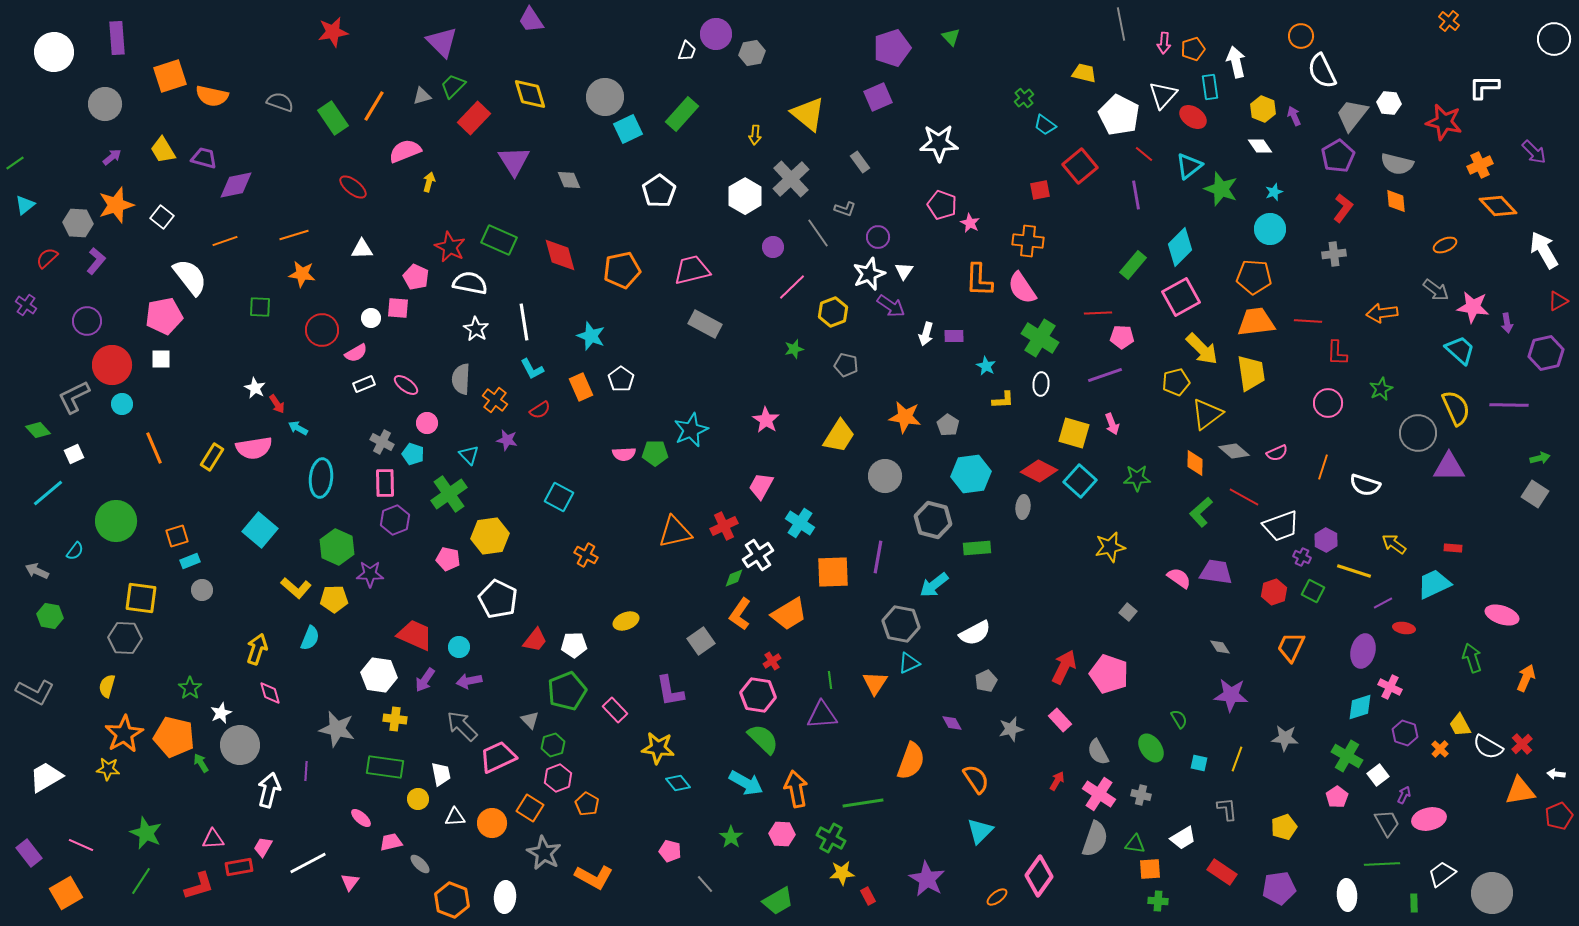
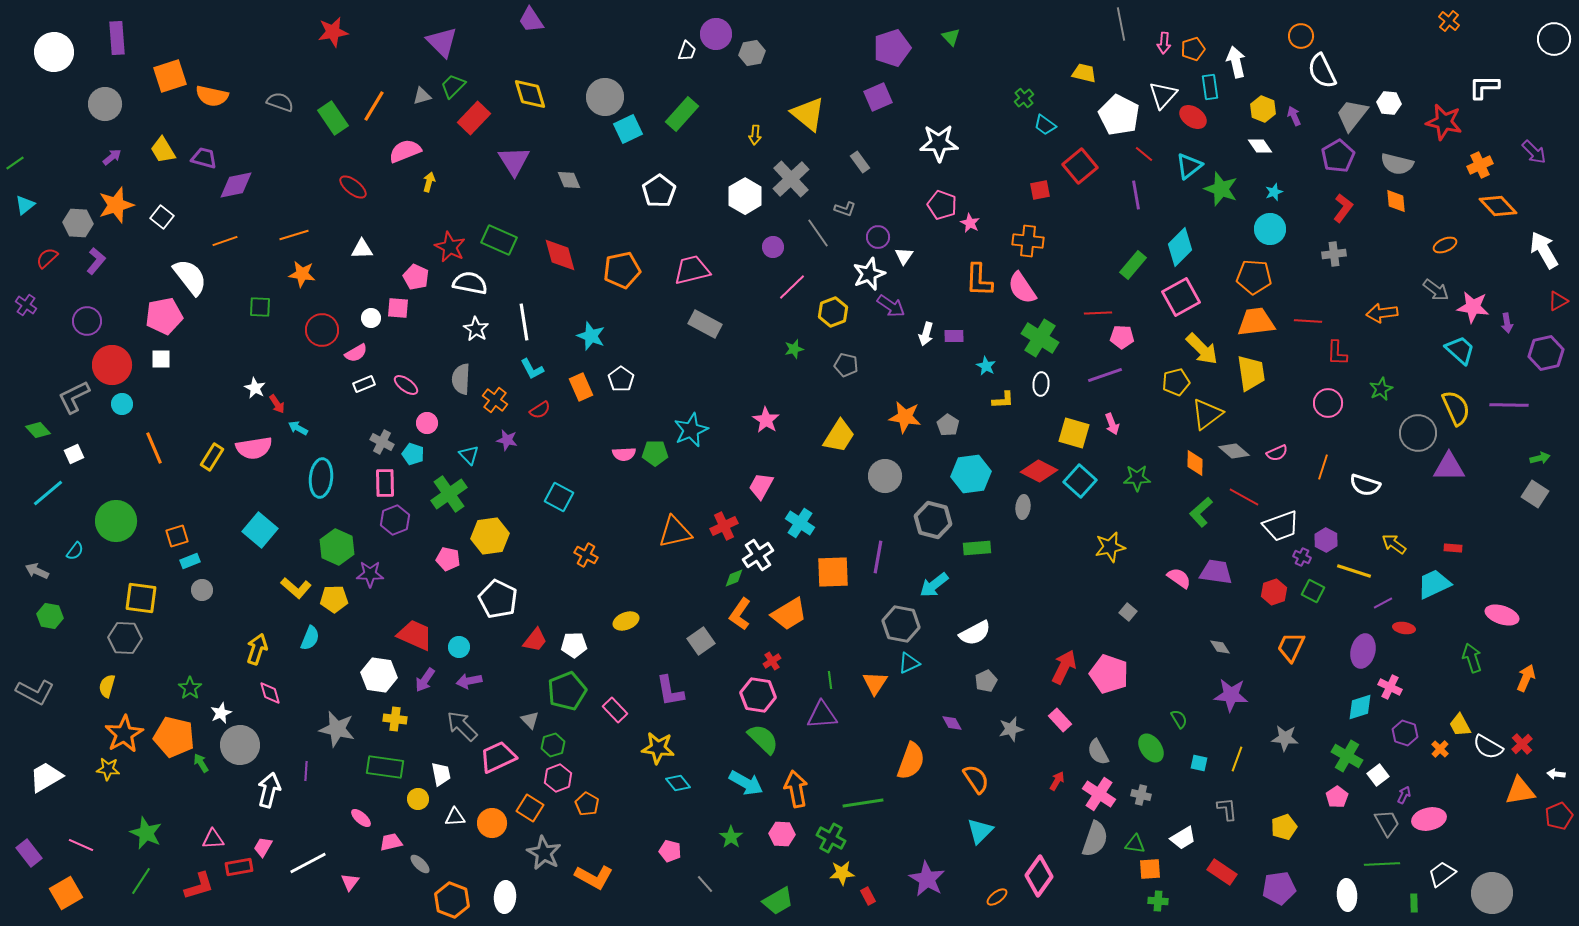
white triangle at (904, 271): moved 15 px up
